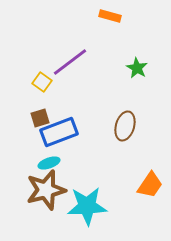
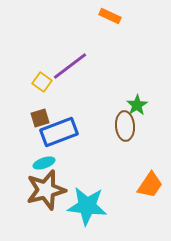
orange rectangle: rotated 10 degrees clockwise
purple line: moved 4 px down
green star: moved 37 px down; rotated 10 degrees clockwise
brown ellipse: rotated 20 degrees counterclockwise
cyan ellipse: moved 5 px left
cyan star: rotated 9 degrees clockwise
